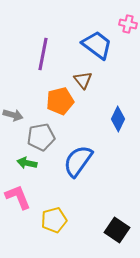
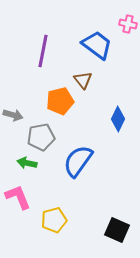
purple line: moved 3 px up
black square: rotated 10 degrees counterclockwise
